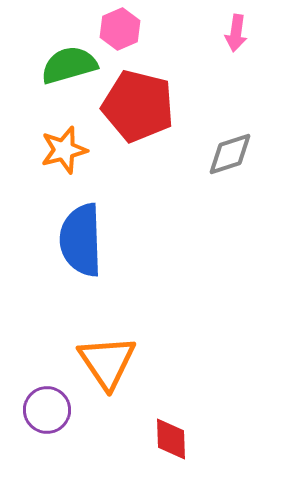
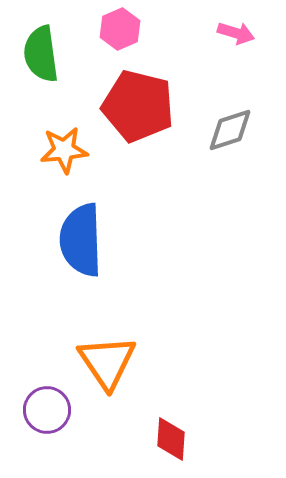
pink arrow: rotated 81 degrees counterclockwise
green semicircle: moved 28 px left, 11 px up; rotated 82 degrees counterclockwise
orange star: rotated 9 degrees clockwise
gray diamond: moved 24 px up
red diamond: rotated 6 degrees clockwise
